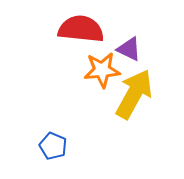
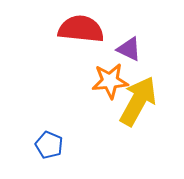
orange star: moved 8 px right, 11 px down
yellow arrow: moved 4 px right, 7 px down
blue pentagon: moved 4 px left, 1 px up
